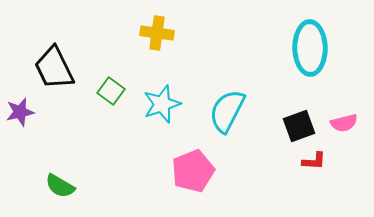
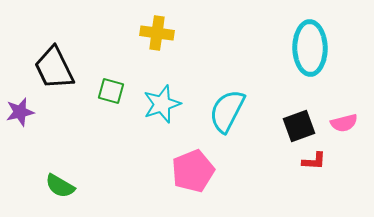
green square: rotated 20 degrees counterclockwise
